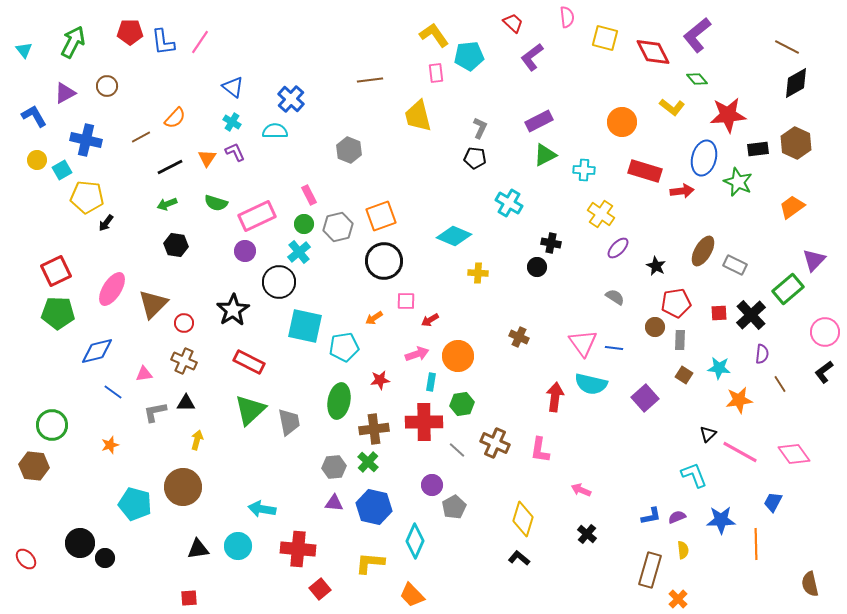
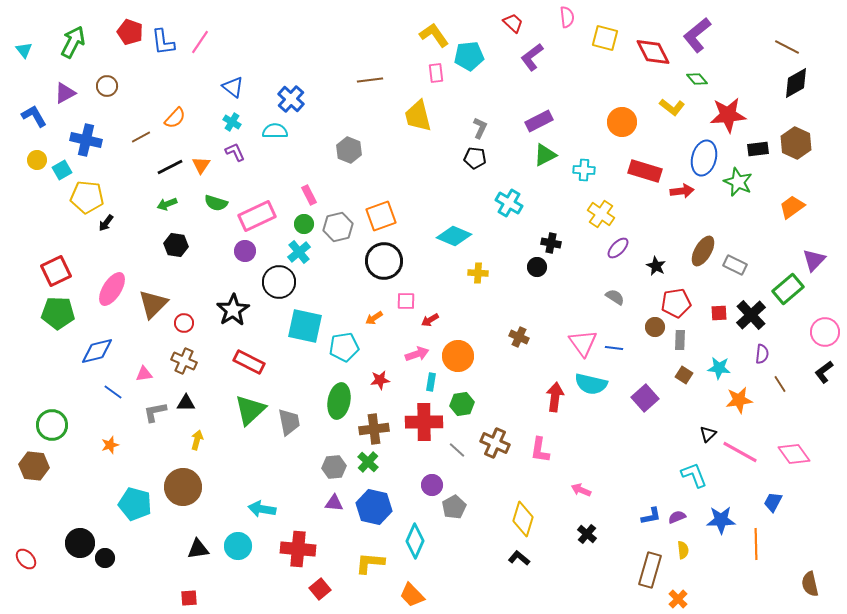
red pentagon at (130, 32): rotated 20 degrees clockwise
orange triangle at (207, 158): moved 6 px left, 7 px down
